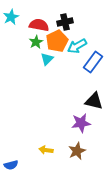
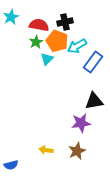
orange pentagon: rotated 25 degrees counterclockwise
black triangle: rotated 24 degrees counterclockwise
